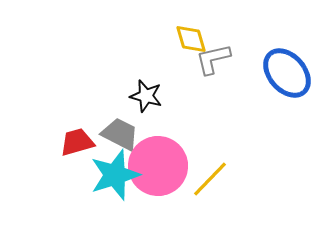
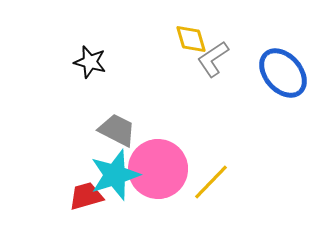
gray L-shape: rotated 21 degrees counterclockwise
blue ellipse: moved 4 px left
black star: moved 56 px left, 34 px up
gray trapezoid: moved 3 px left, 4 px up
red trapezoid: moved 9 px right, 54 px down
pink circle: moved 3 px down
yellow line: moved 1 px right, 3 px down
